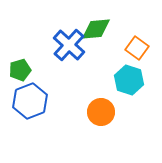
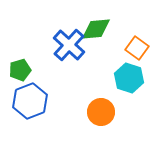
cyan hexagon: moved 2 px up
